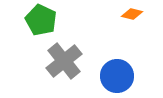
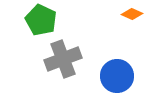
orange diamond: rotated 10 degrees clockwise
gray cross: moved 1 px left, 2 px up; rotated 18 degrees clockwise
